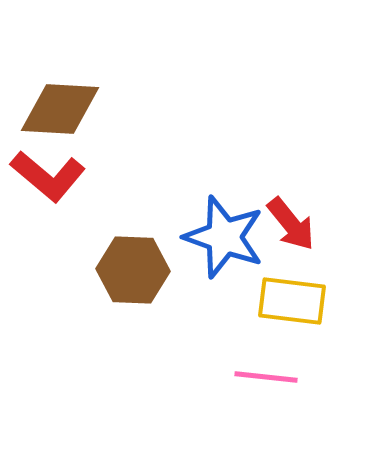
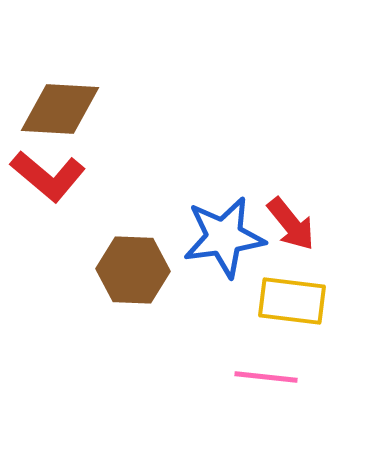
blue star: rotated 28 degrees counterclockwise
